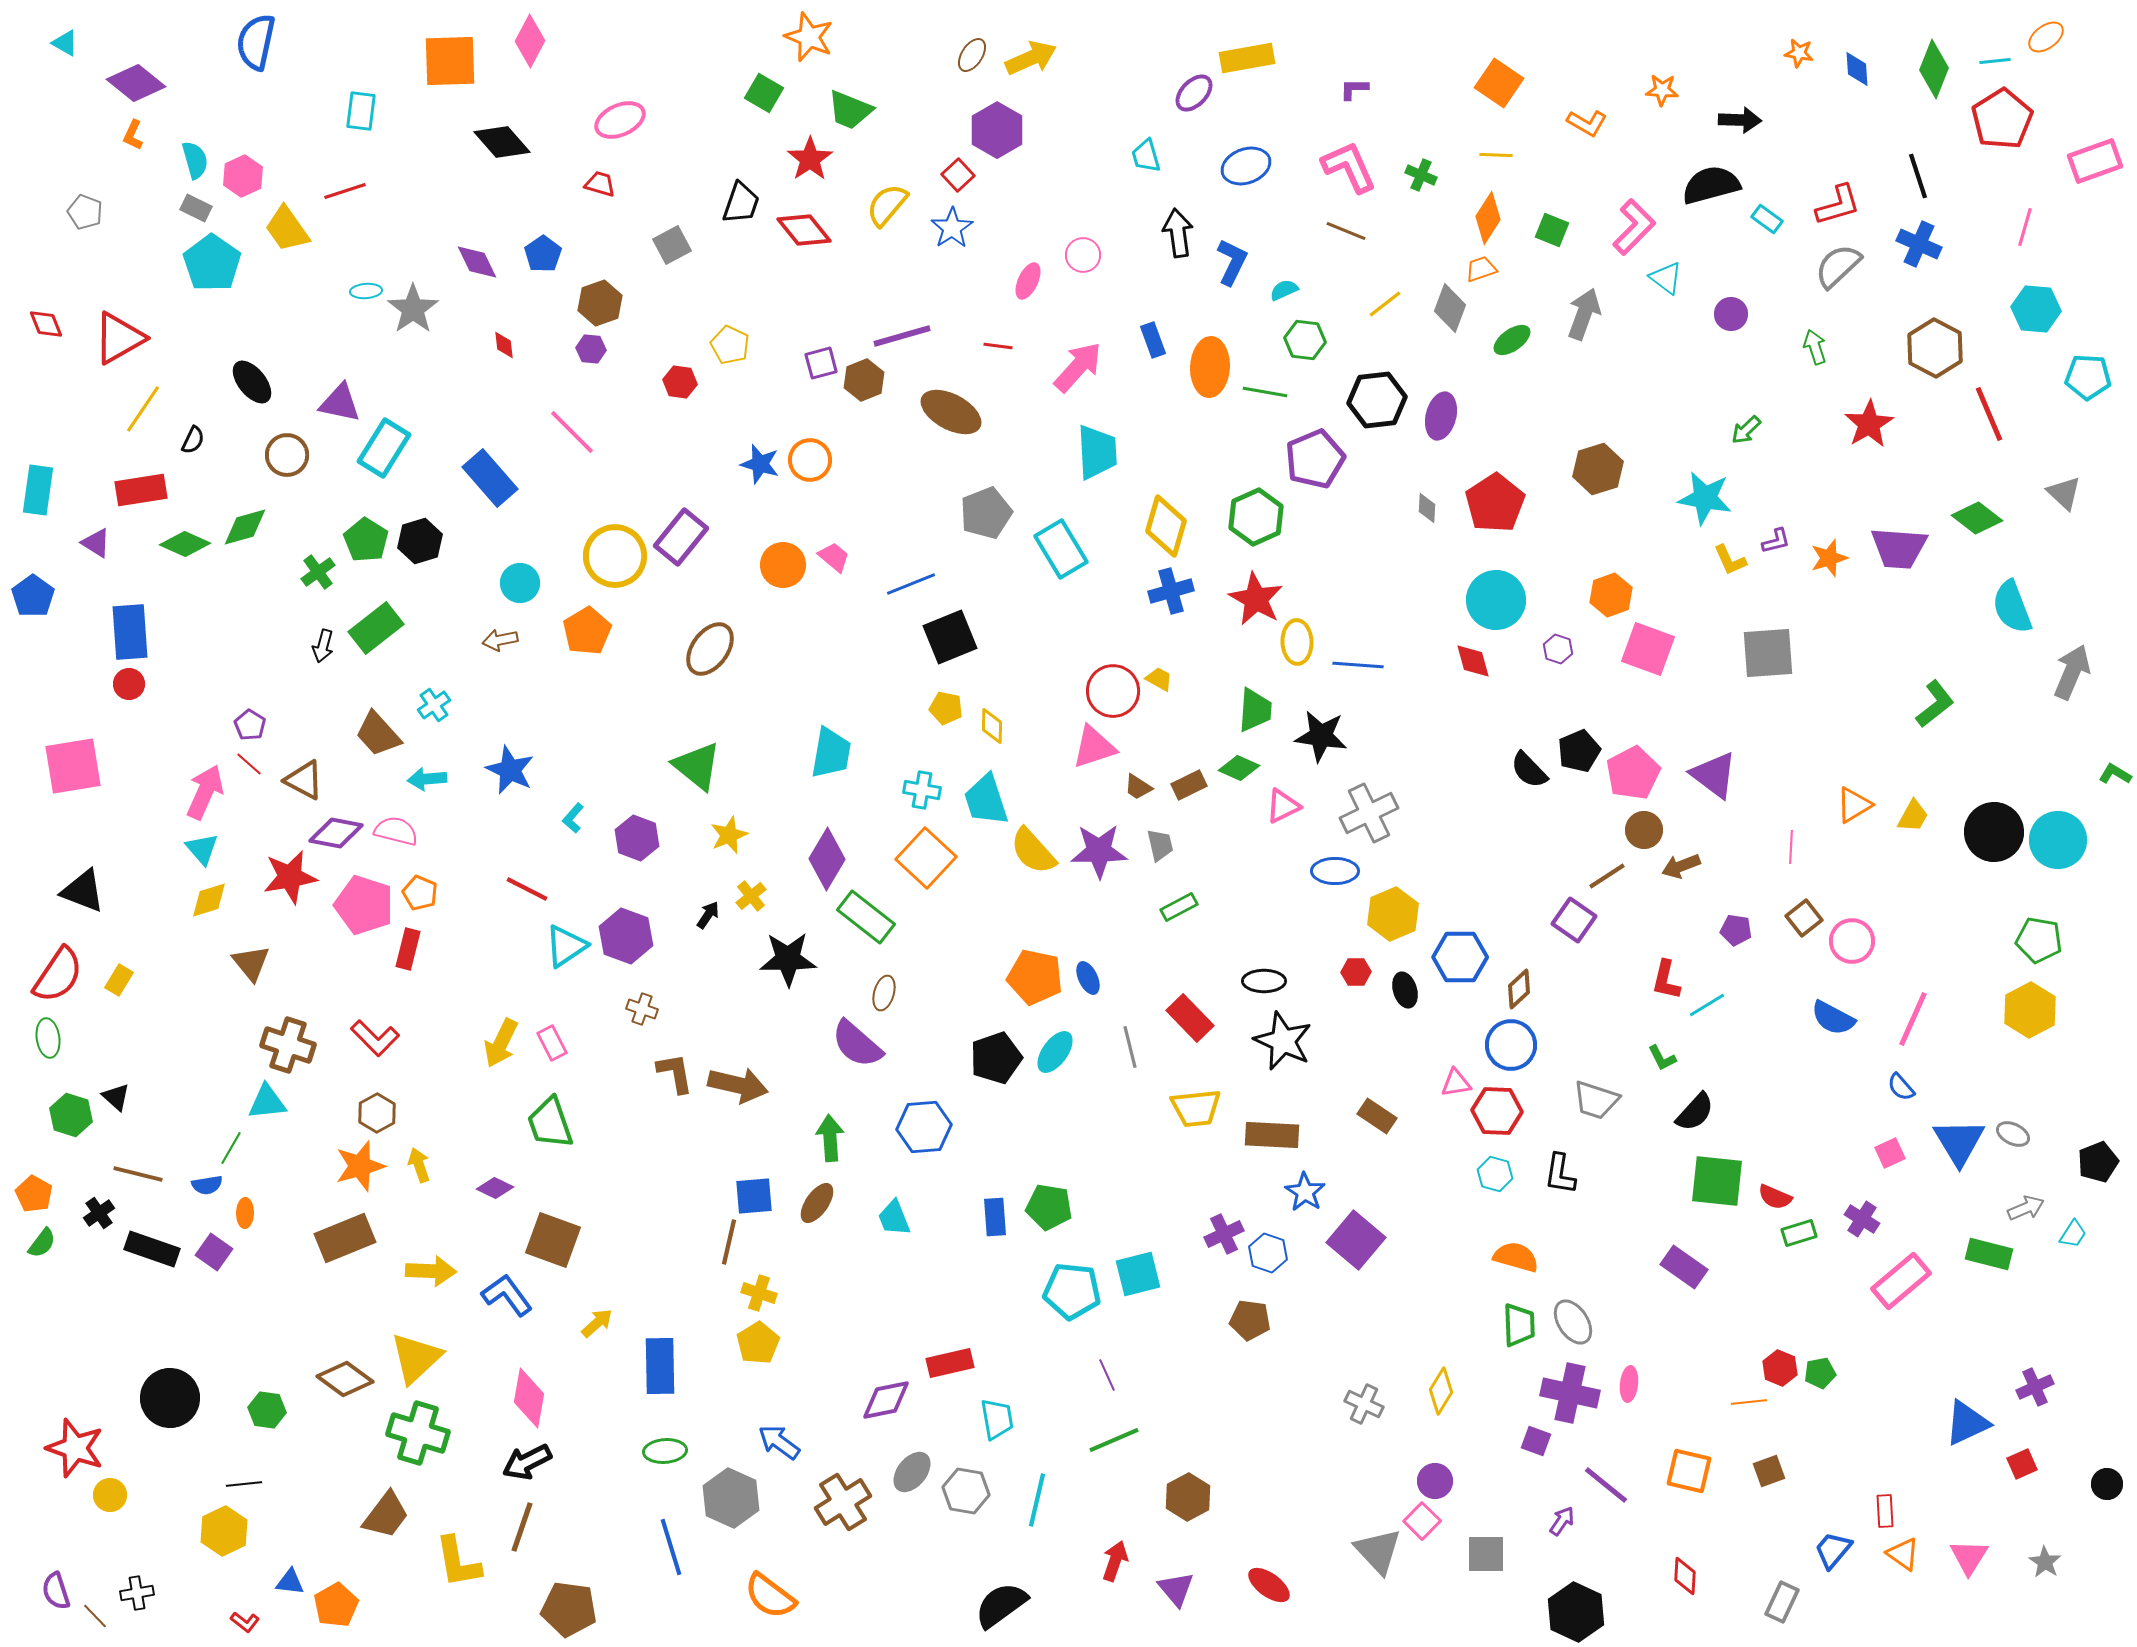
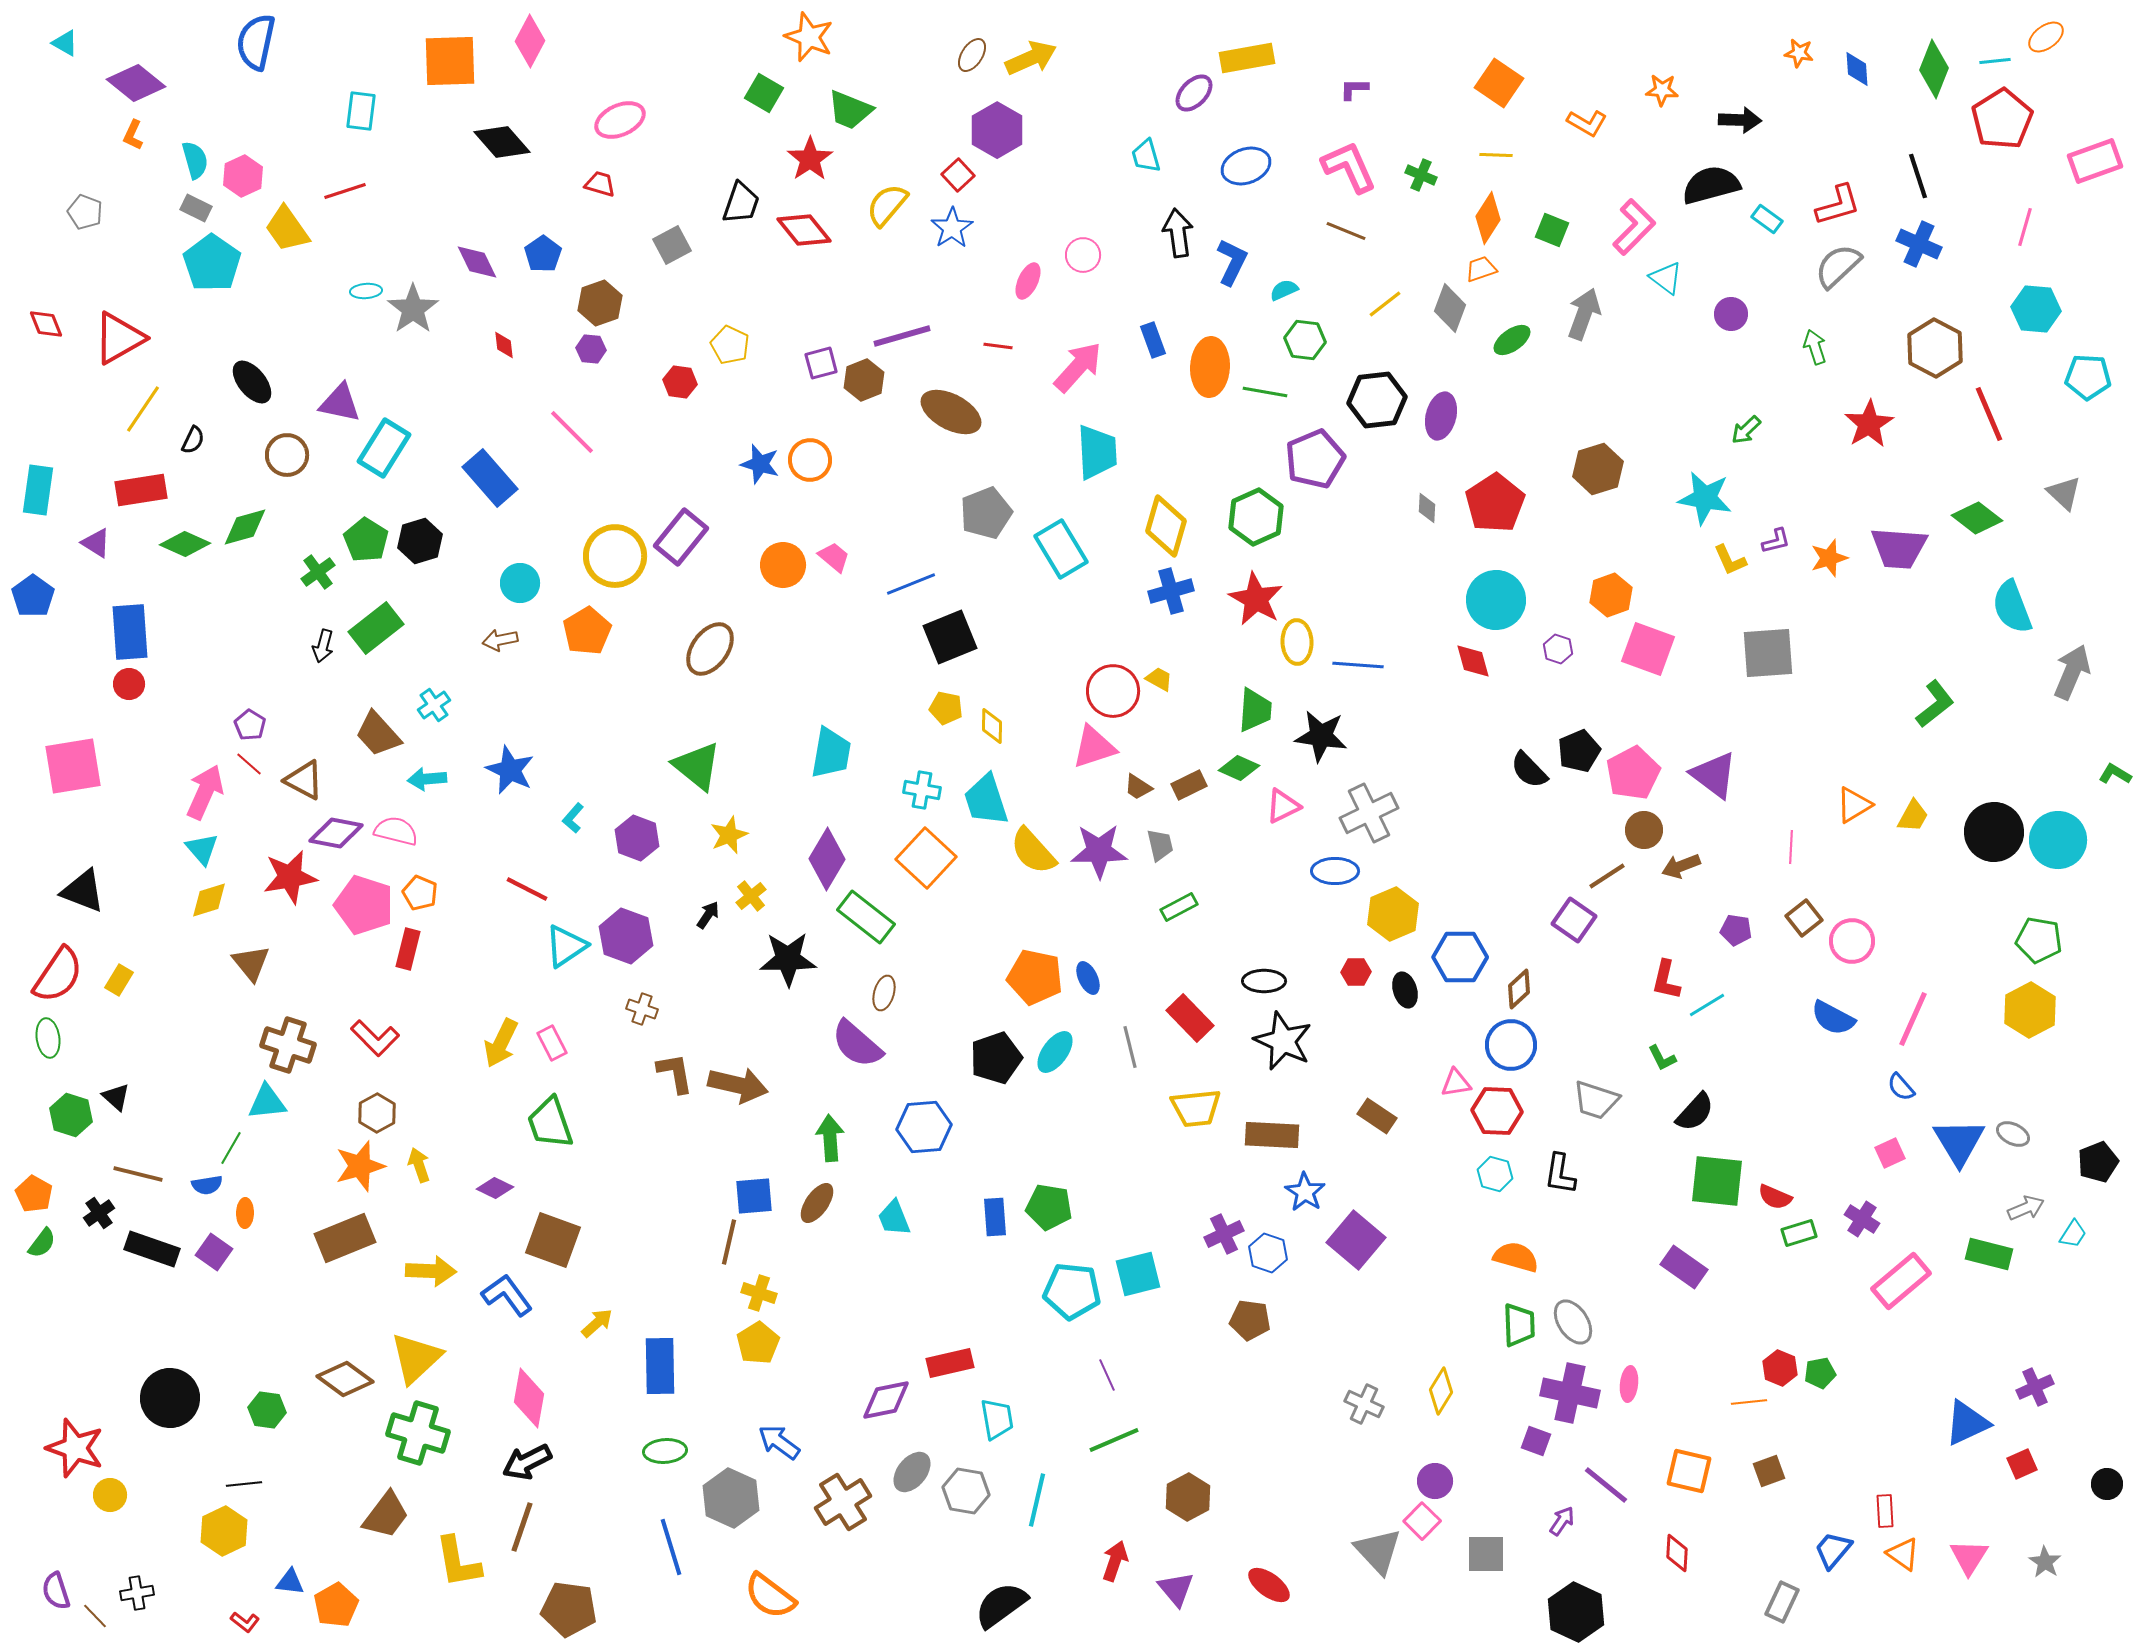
red diamond at (1685, 1576): moved 8 px left, 23 px up
